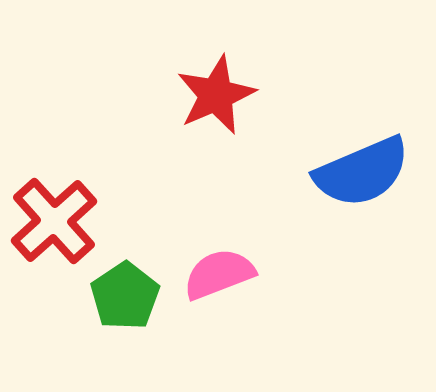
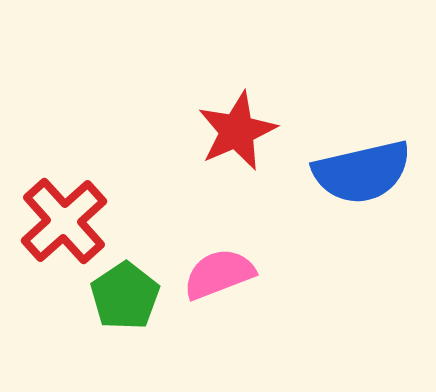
red star: moved 21 px right, 36 px down
blue semicircle: rotated 10 degrees clockwise
red cross: moved 10 px right
